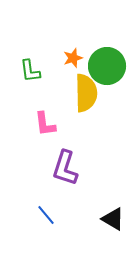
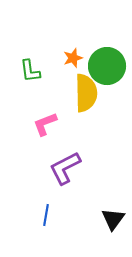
pink L-shape: rotated 76 degrees clockwise
purple L-shape: rotated 45 degrees clockwise
blue line: rotated 50 degrees clockwise
black triangle: rotated 35 degrees clockwise
